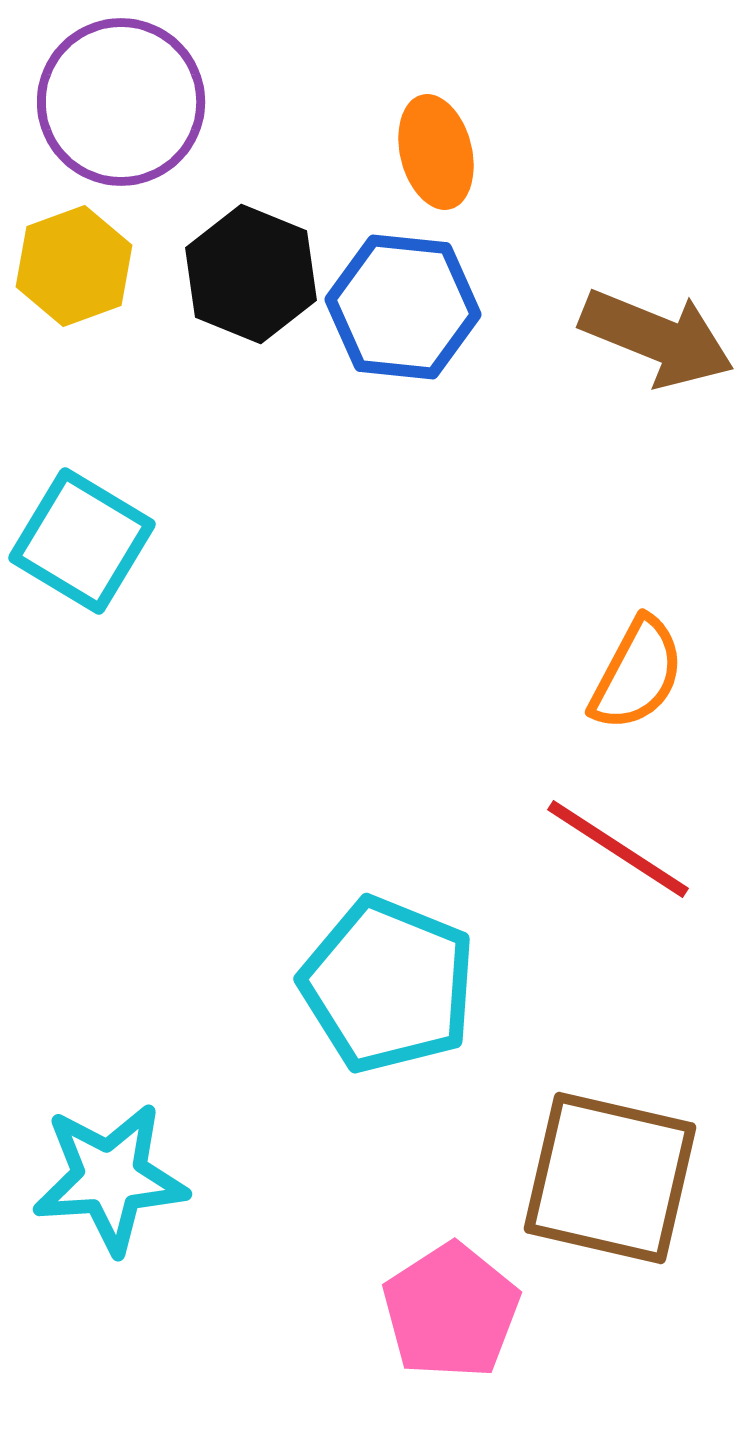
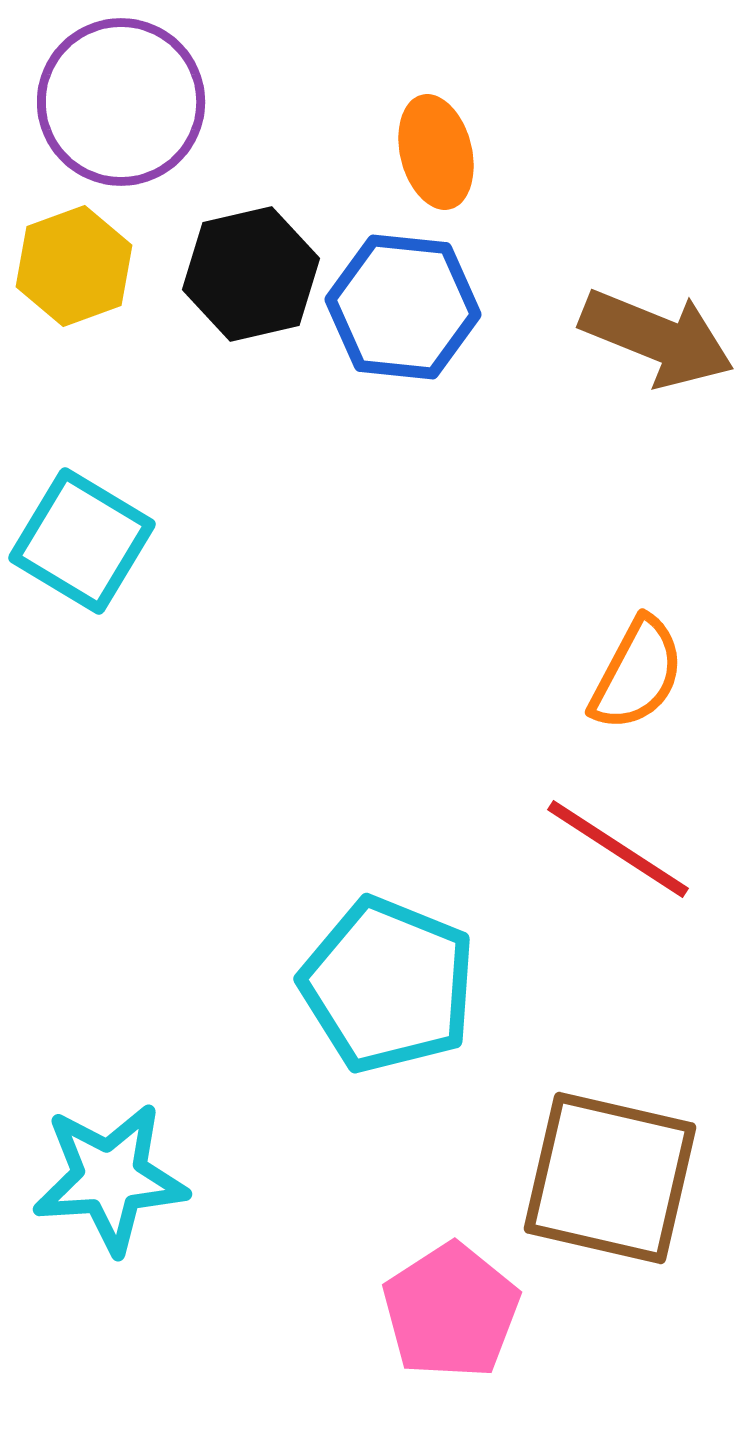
black hexagon: rotated 25 degrees clockwise
